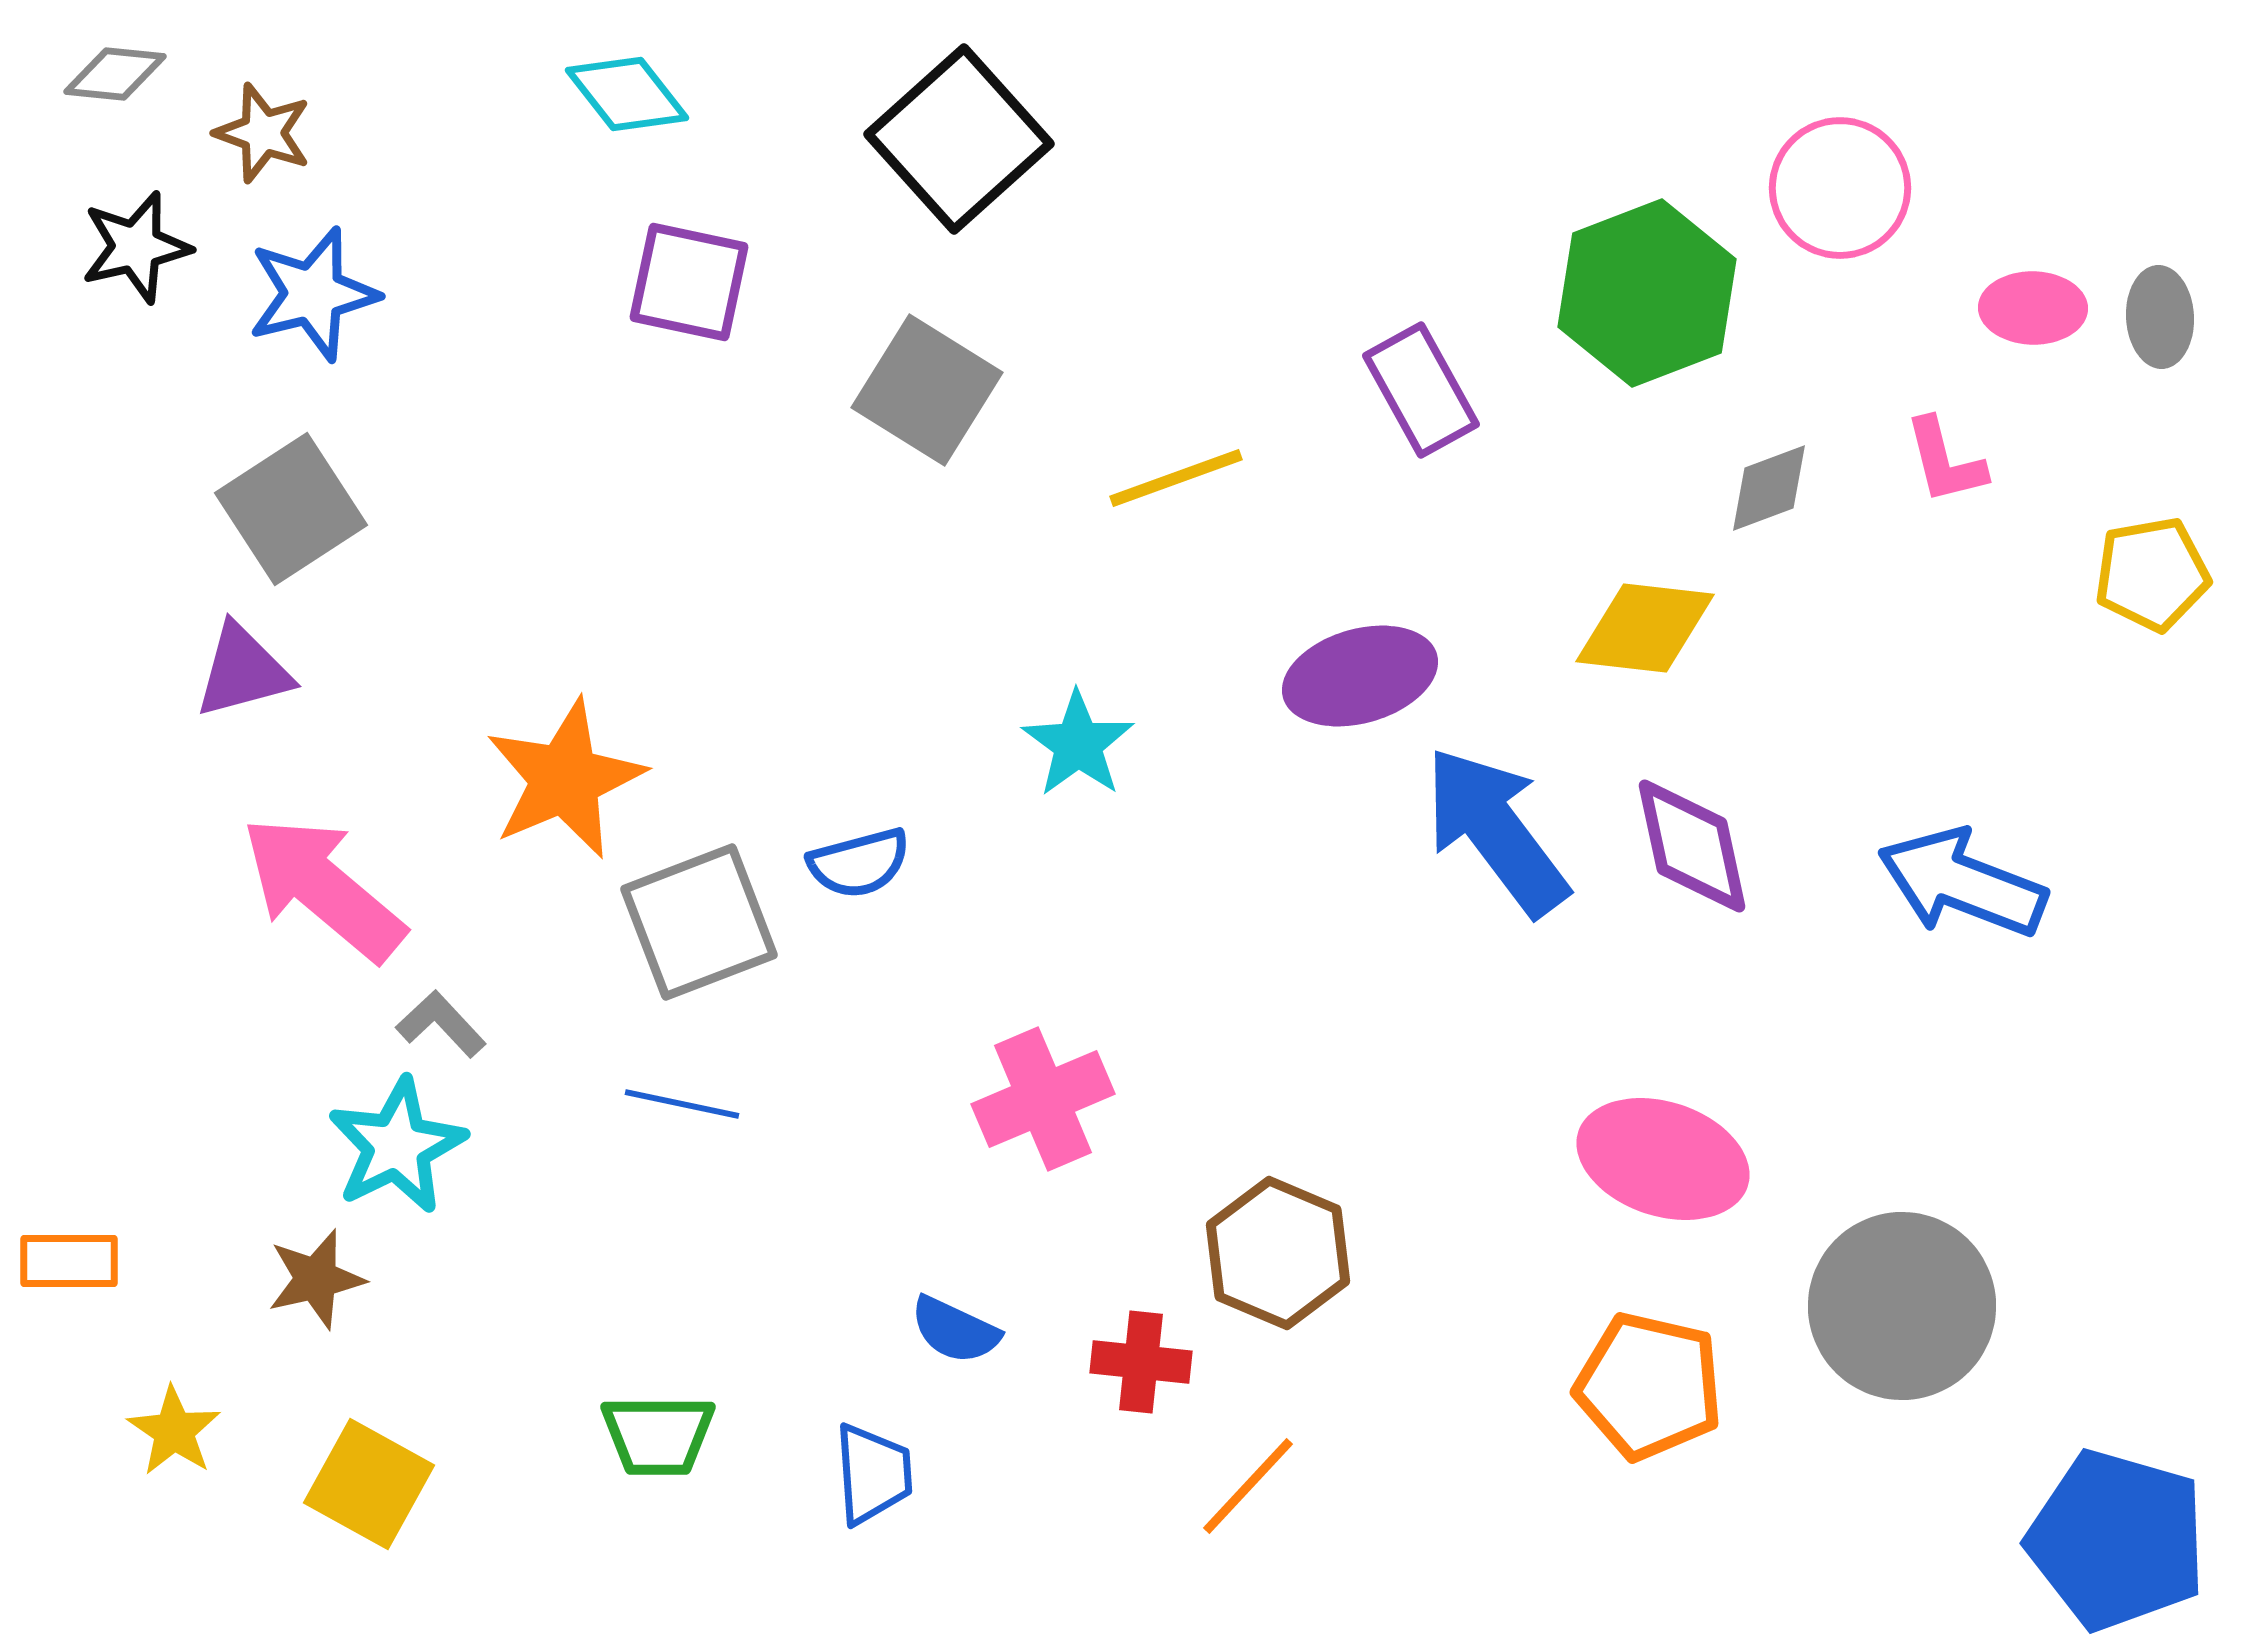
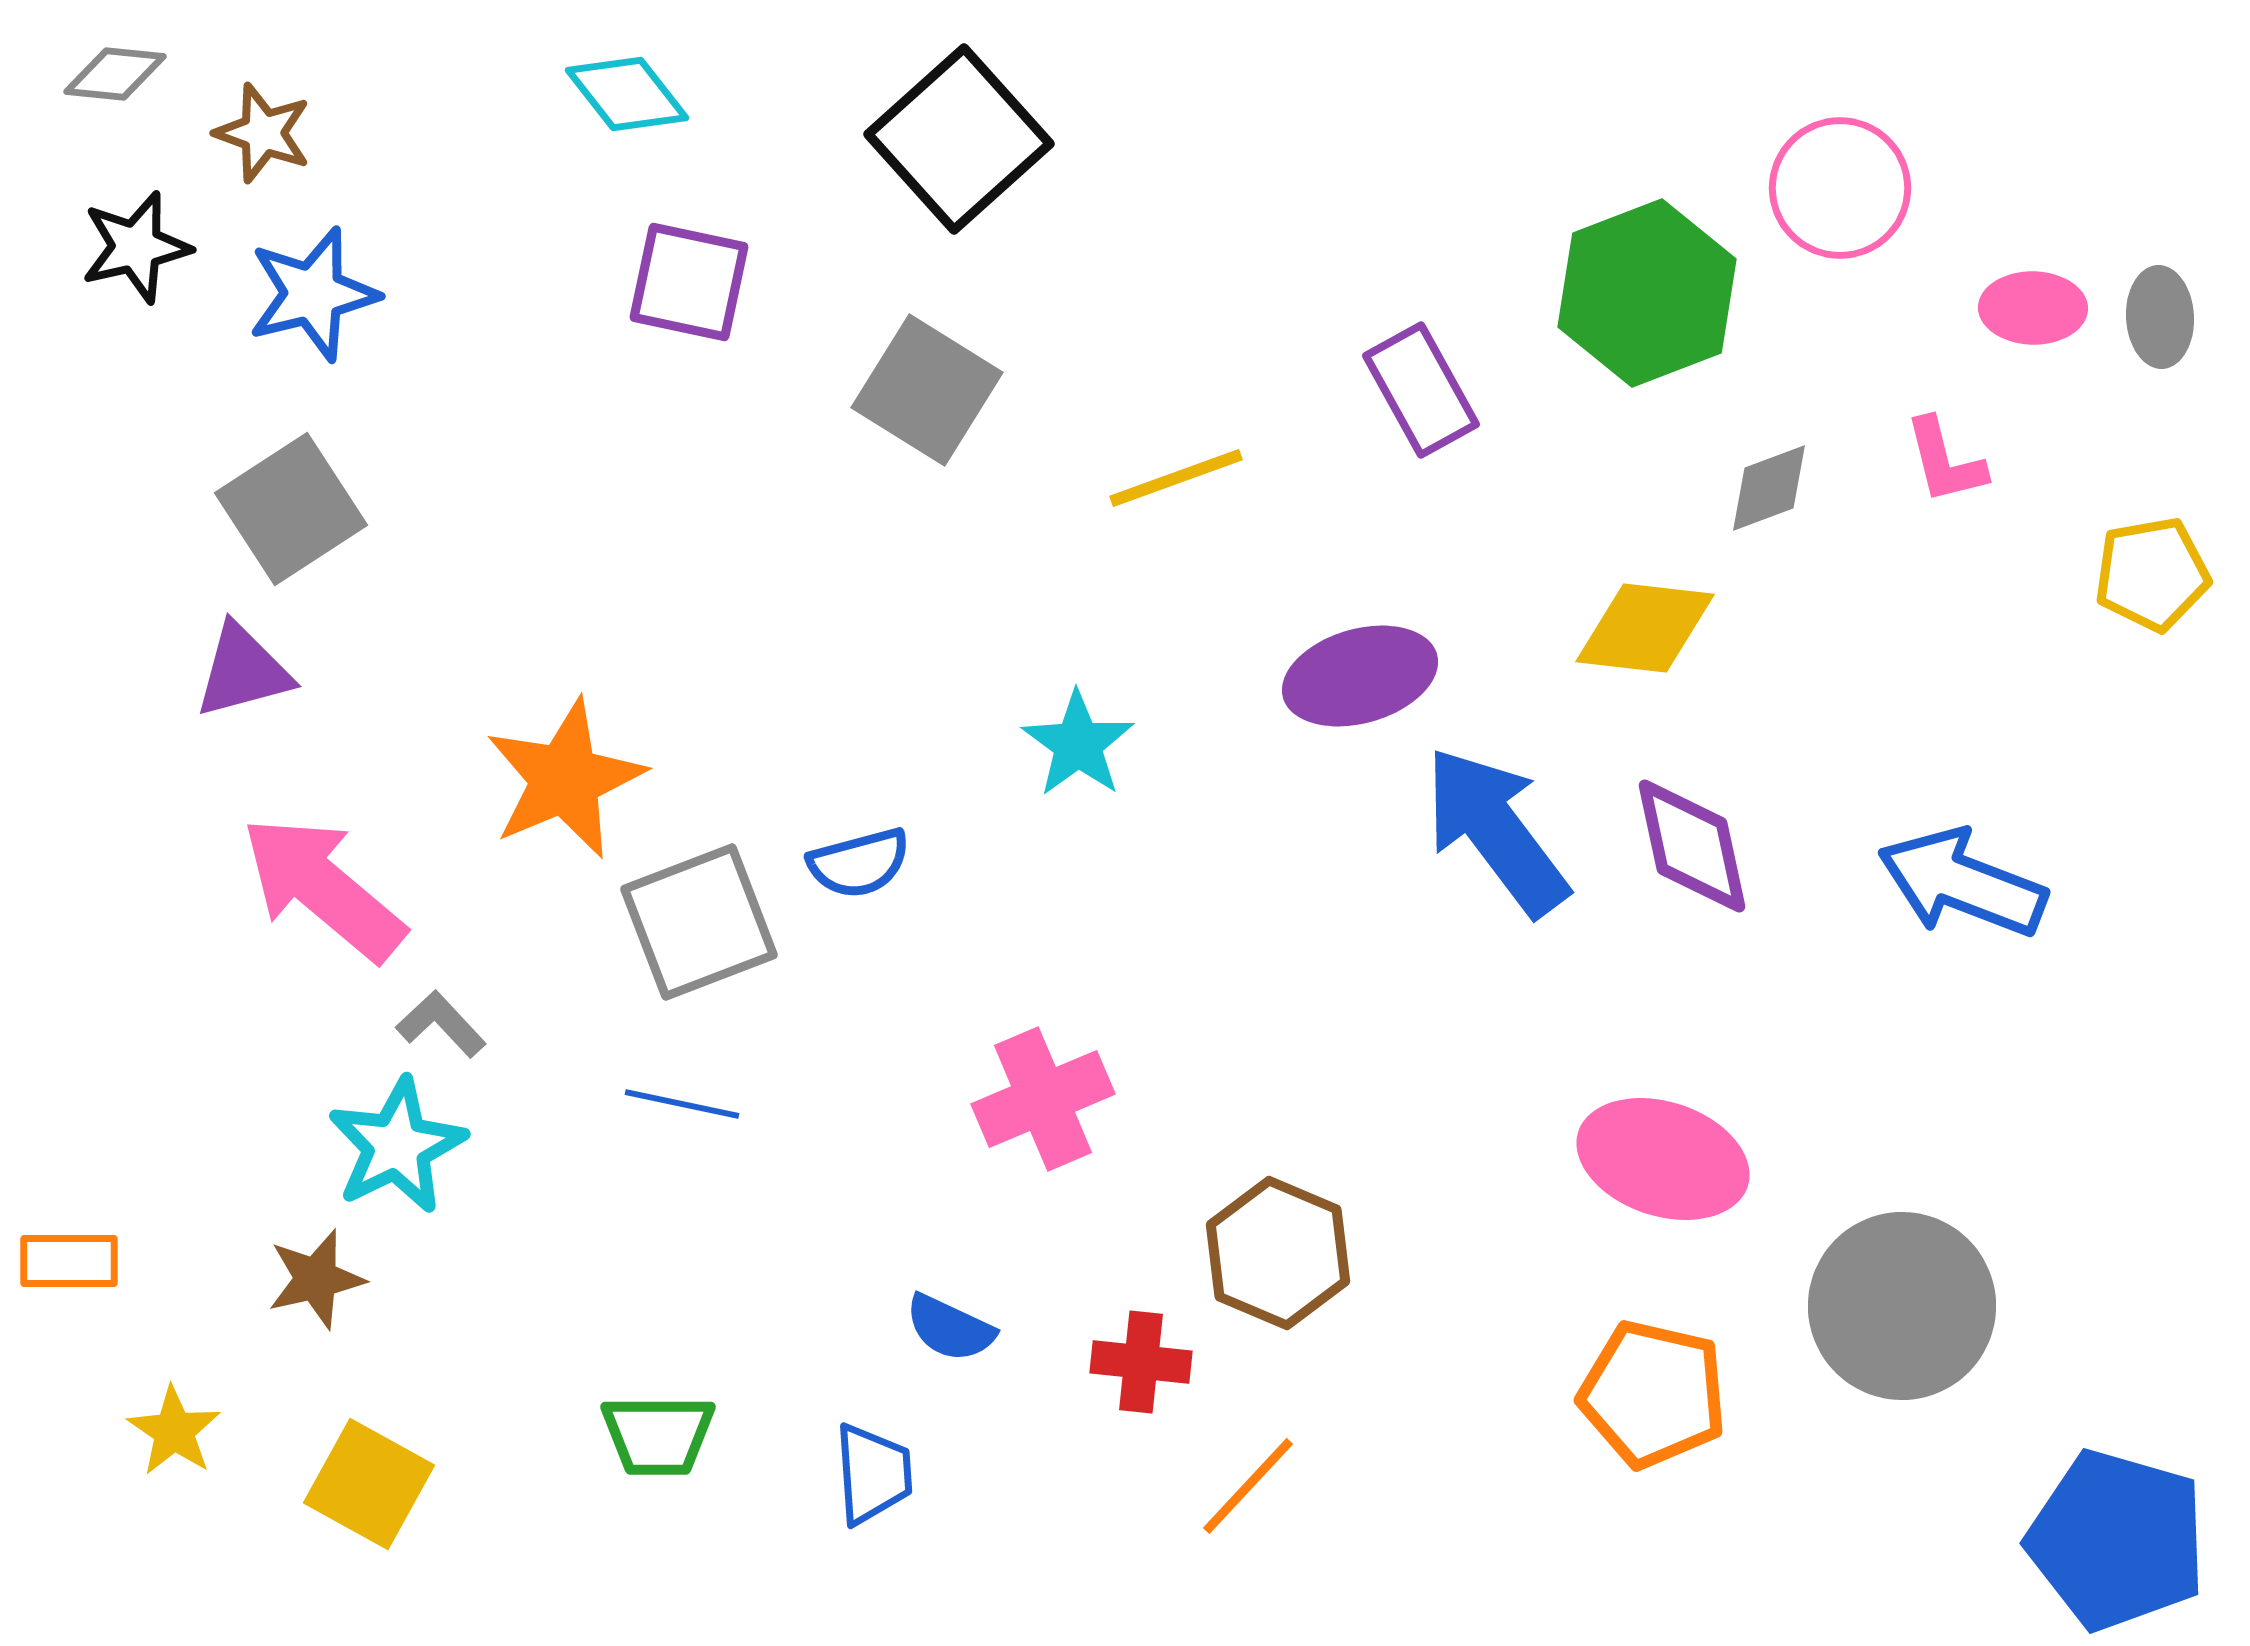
blue semicircle at (955, 1330): moved 5 px left, 2 px up
orange pentagon at (1649, 1386): moved 4 px right, 8 px down
